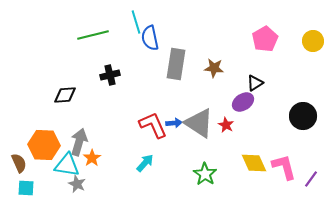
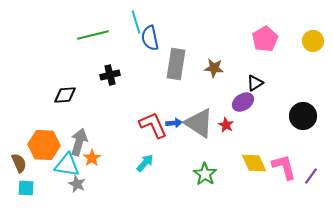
purple line: moved 3 px up
